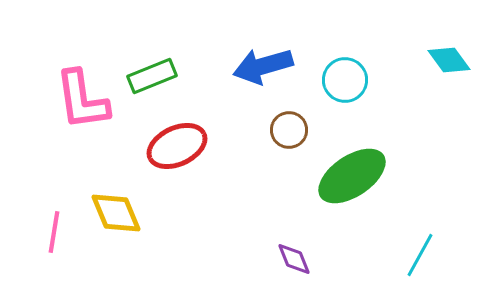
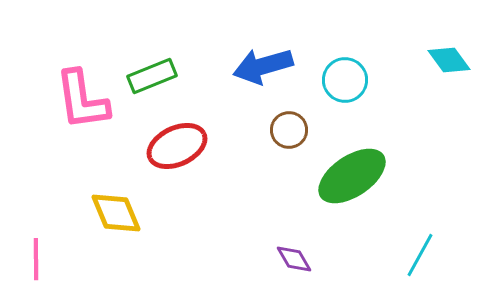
pink line: moved 18 px left, 27 px down; rotated 9 degrees counterclockwise
purple diamond: rotated 9 degrees counterclockwise
